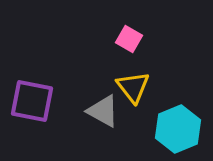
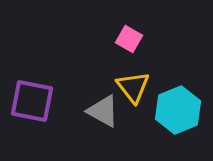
cyan hexagon: moved 19 px up
